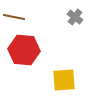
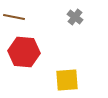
red hexagon: moved 2 px down
yellow square: moved 3 px right
